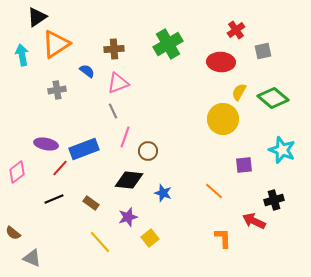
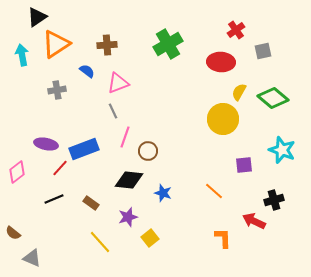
brown cross: moved 7 px left, 4 px up
